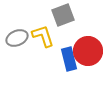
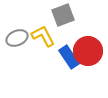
yellow L-shape: rotated 10 degrees counterclockwise
blue rectangle: moved 2 px up; rotated 20 degrees counterclockwise
